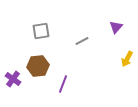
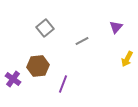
gray square: moved 4 px right, 3 px up; rotated 30 degrees counterclockwise
